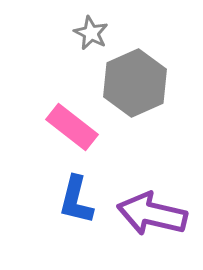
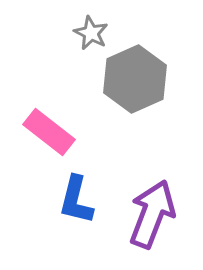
gray hexagon: moved 4 px up
pink rectangle: moved 23 px left, 5 px down
purple arrow: rotated 98 degrees clockwise
